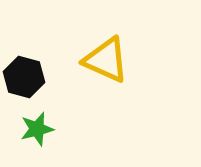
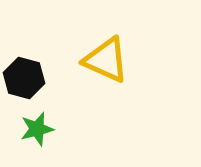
black hexagon: moved 1 px down
